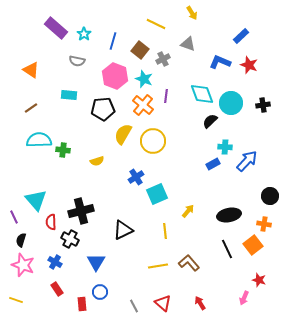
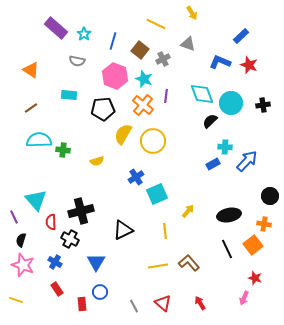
red star at (259, 280): moved 4 px left, 2 px up
